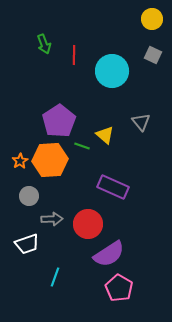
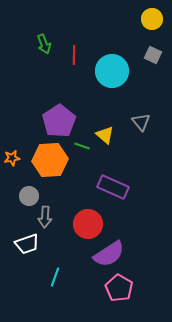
orange star: moved 8 px left, 3 px up; rotated 21 degrees clockwise
gray arrow: moved 7 px left, 2 px up; rotated 95 degrees clockwise
